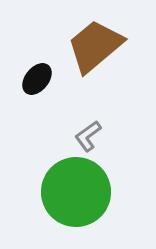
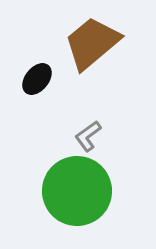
brown trapezoid: moved 3 px left, 3 px up
green circle: moved 1 px right, 1 px up
